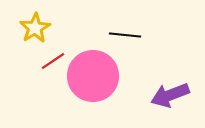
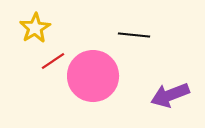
black line: moved 9 px right
